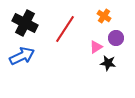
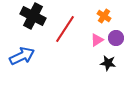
black cross: moved 8 px right, 7 px up
pink triangle: moved 1 px right, 7 px up
